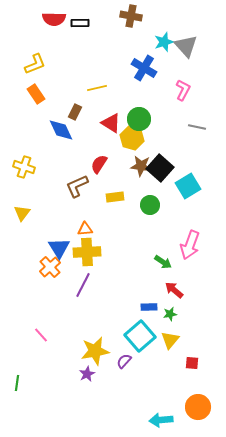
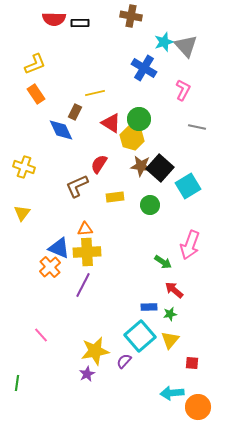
yellow line at (97, 88): moved 2 px left, 5 px down
blue triangle at (59, 248): rotated 35 degrees counterclockwise
cyan arrow at (161, 420): moved 11 px right, 27 px up
